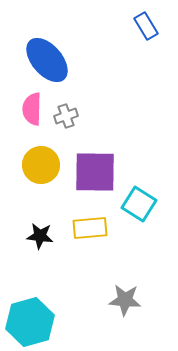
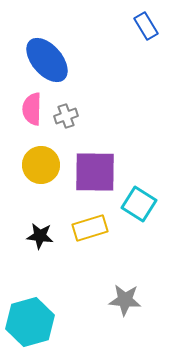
yellow rectangle: rotated 12 degrees counterclockwise
